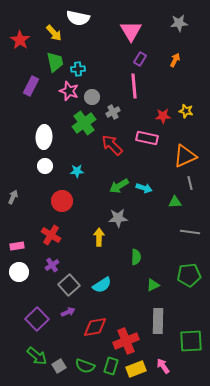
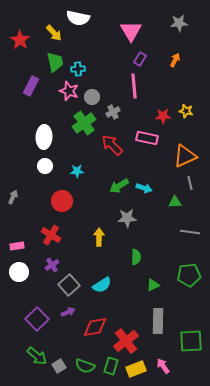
gray star at (118, 218): moved 9 px right
red cross at (126, 341): rotated 15 degrees counterclockwise
